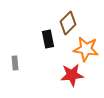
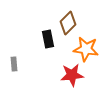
gray rectangle: moved 1 px left, 1 px down
